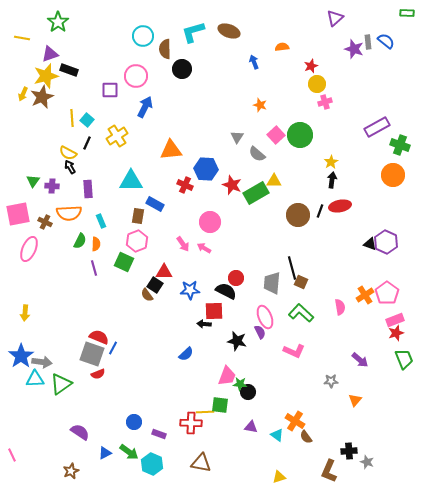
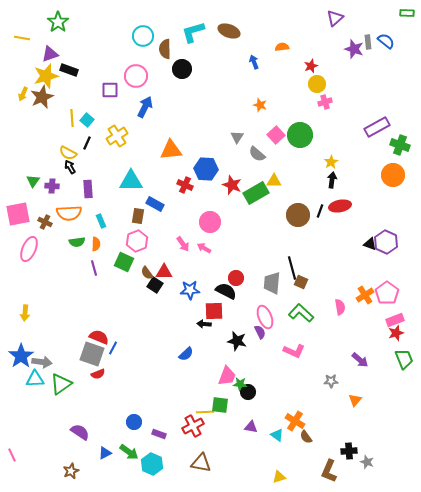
green semicircle at (80, 241): moved 3 px left, 1 px down; rotated 56 degrees clockwise
brown semicircle at (147, 295): moved 22 px up
red cross at (191, 423): moved 2 px right, 3 px down; rotated 30 degrees counterclockwise
